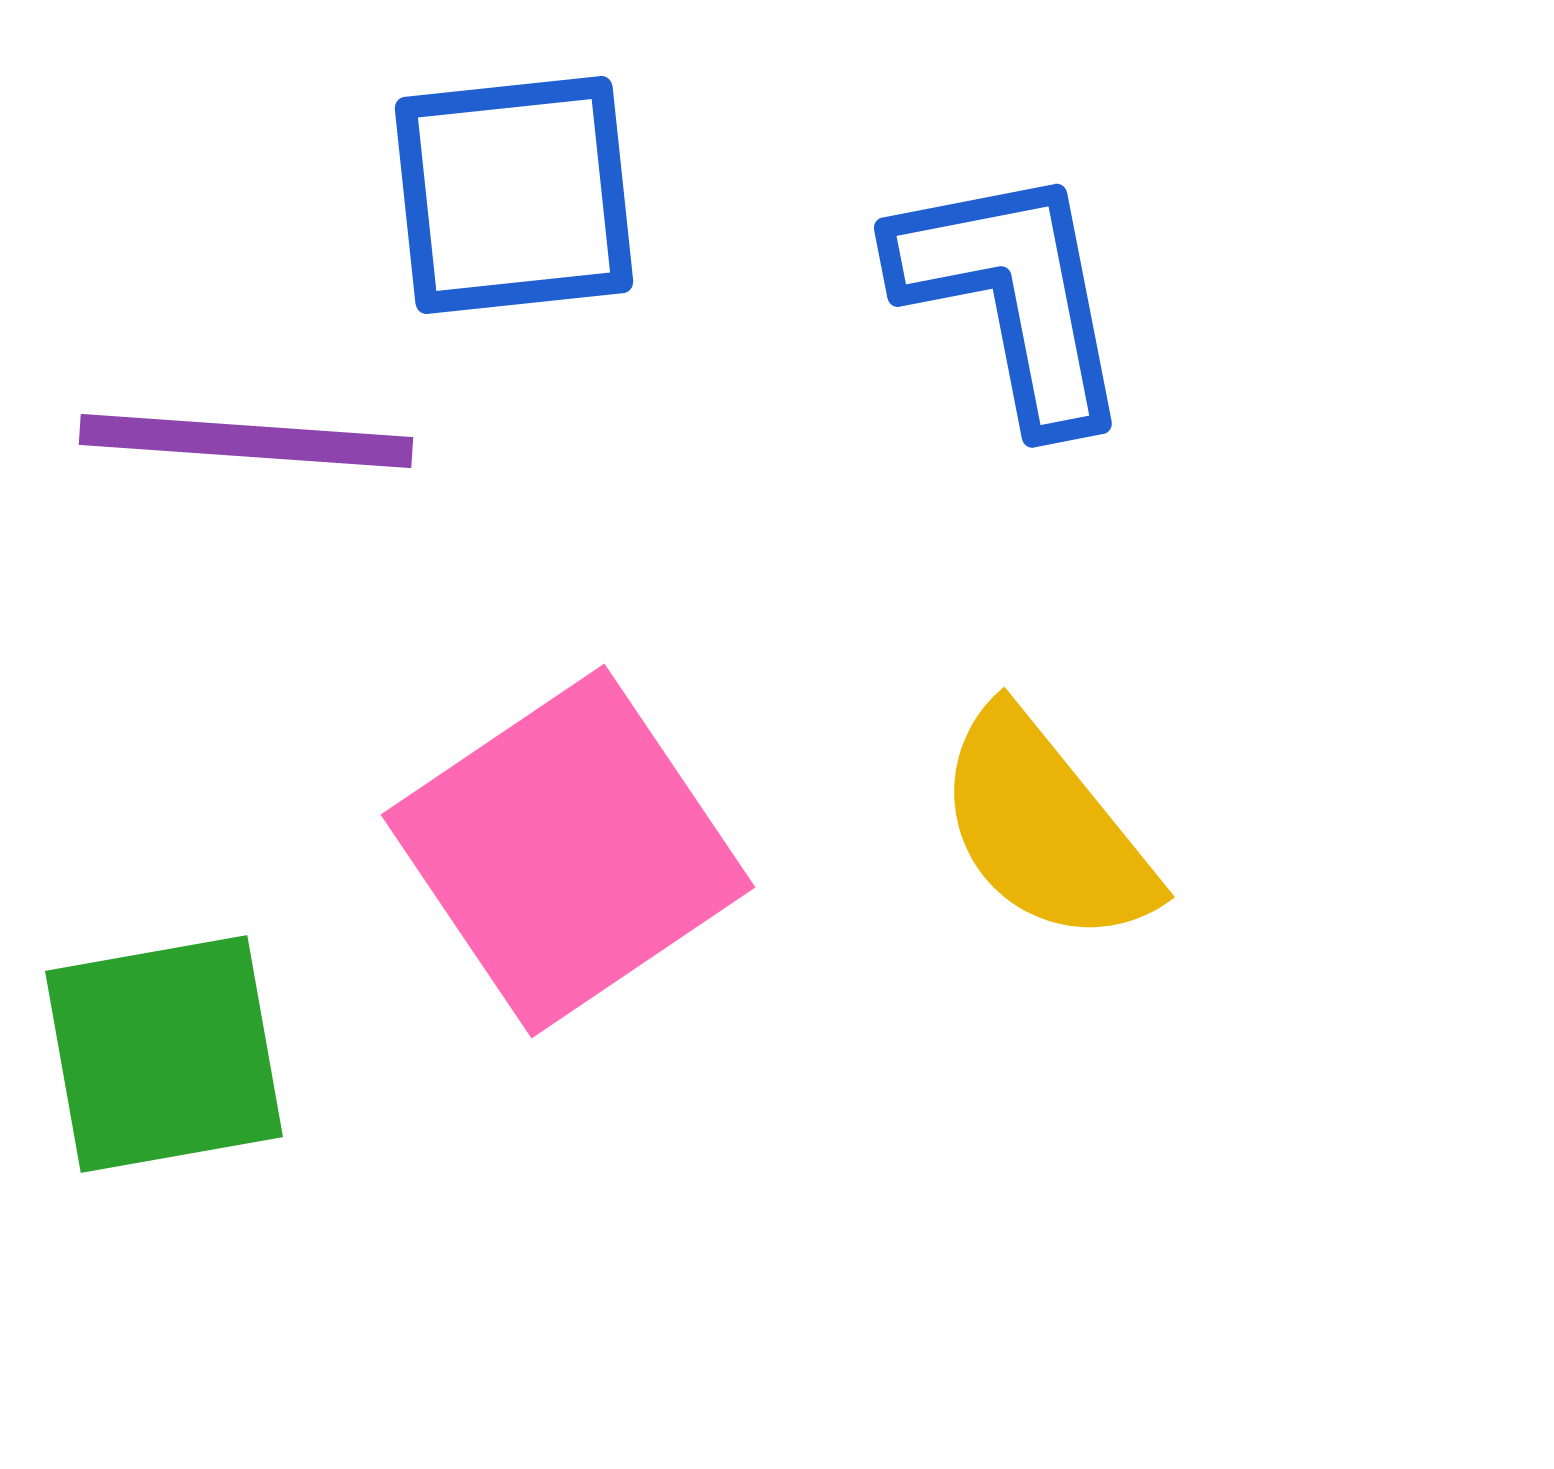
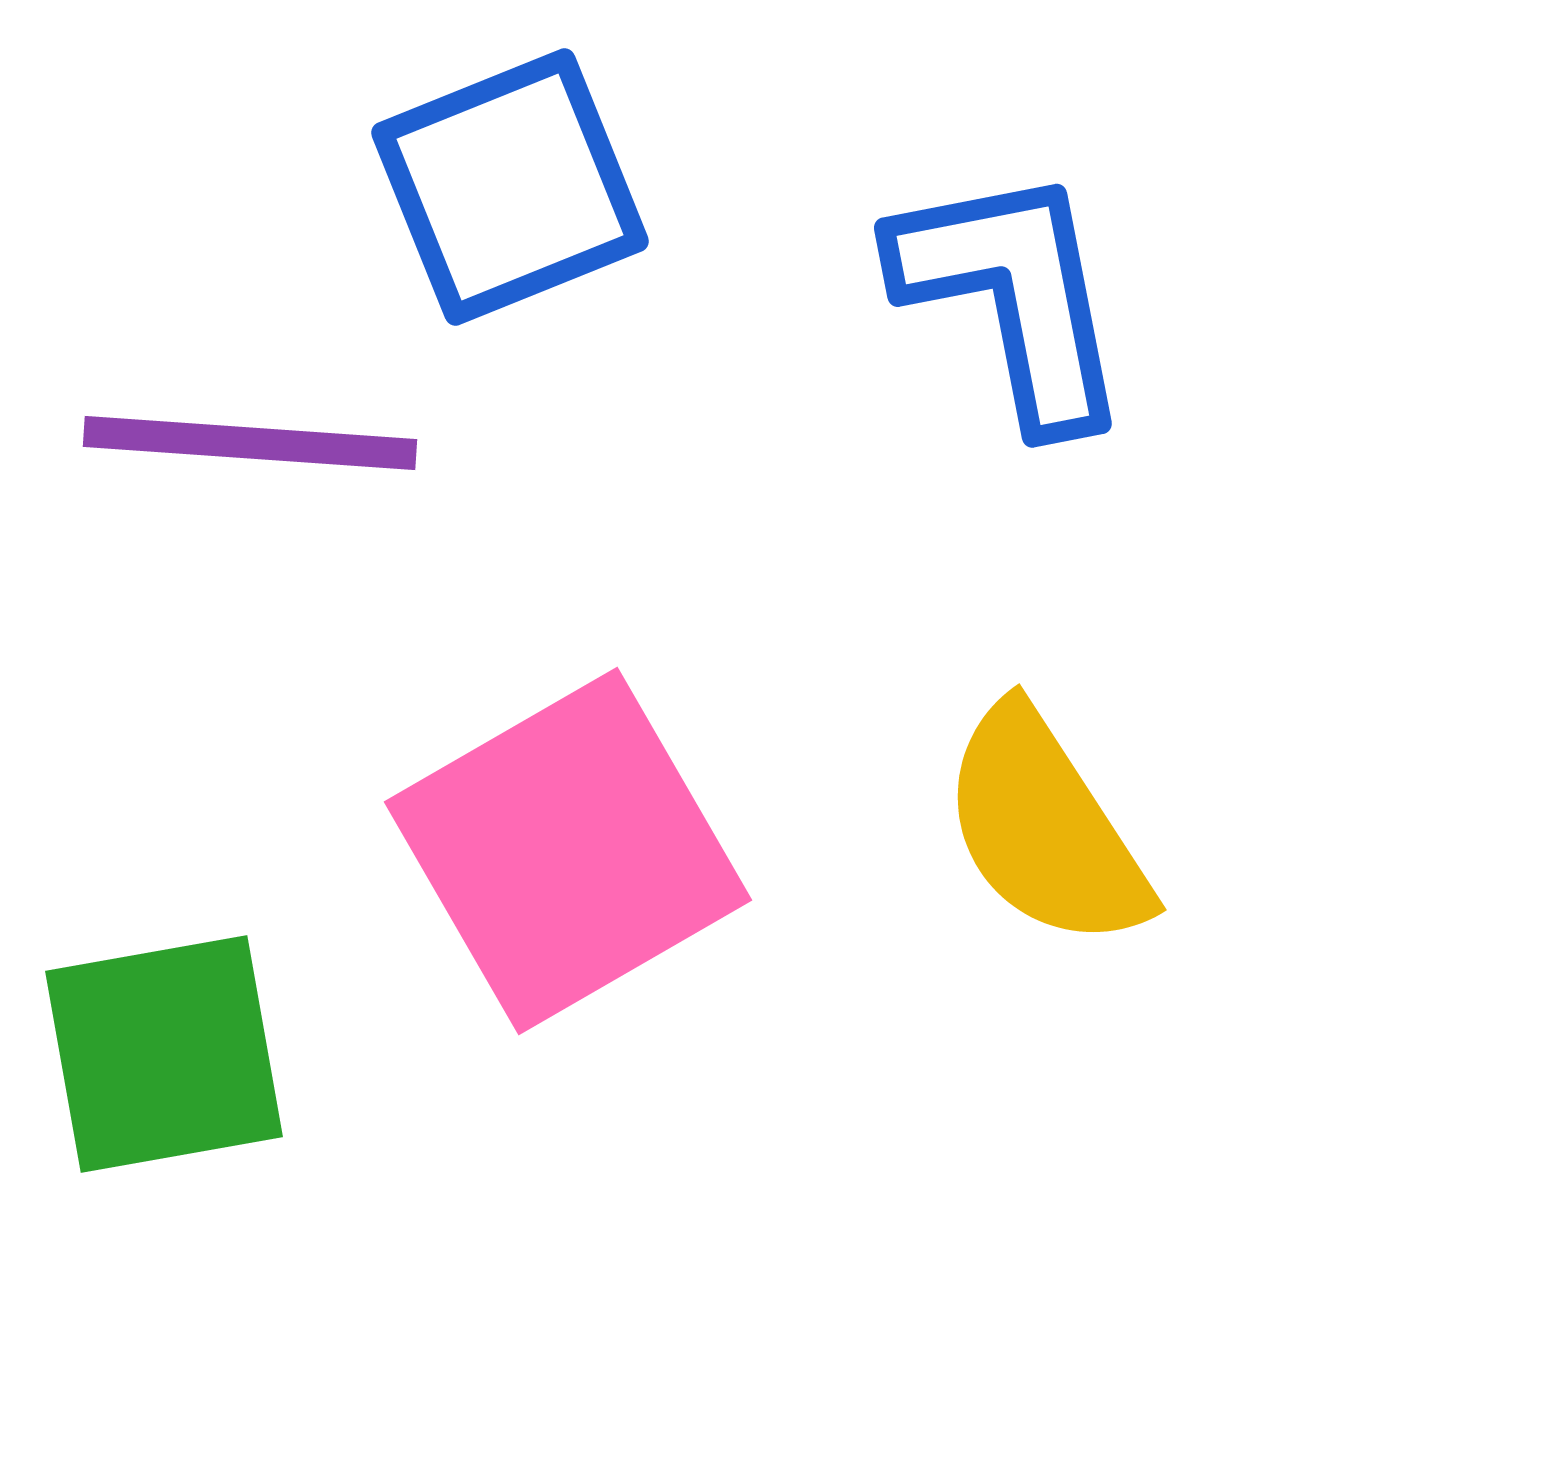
blue square: moved 4 px left, 8 px up; rotated 16 degrees counterclockwise
purple line: moved 4 px right, 2 px down
yellow semicircle: rotated 6 degrees clockwise
pink square: rotated 4 degrees clockwise
